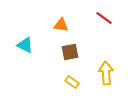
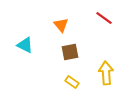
orange triangle: rotated 42 degrees clockwise
